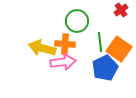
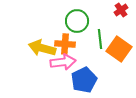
green line: moved 3 px up
blue pentagon: moved 21 px left, 12 px down
